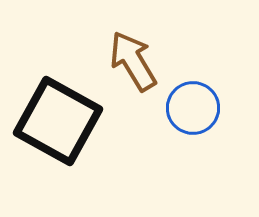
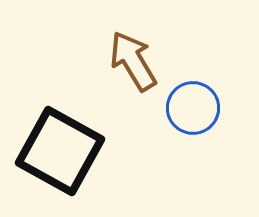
black square: moved 2 px right, 30 px down
